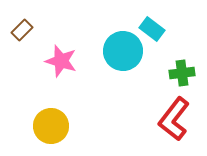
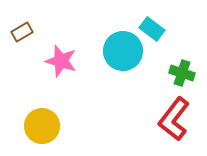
brown rectangle: moved 2 px down; rotated 15 degrees clockwise
green cross: rotated 25 degrees clockwise
yellow circle: moved 9 px left
